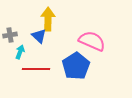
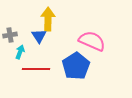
blue triangle: rotated 14 degrees clockwise
